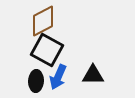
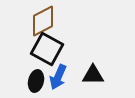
black square: moved 1 px up
black ellipse: rotated 10 degrees clockwise
